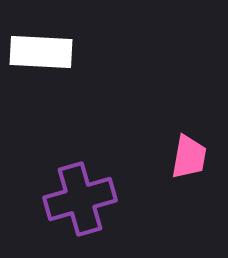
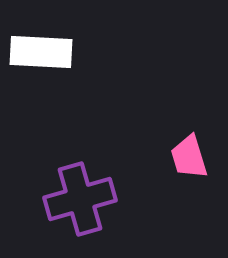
pink trapezoid: rotated 153 degrees clockwise
